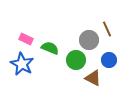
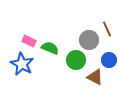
pink rectangle: moved 3 px right, 2 px down
brown triangle: moved 2 px right, 1 px up
